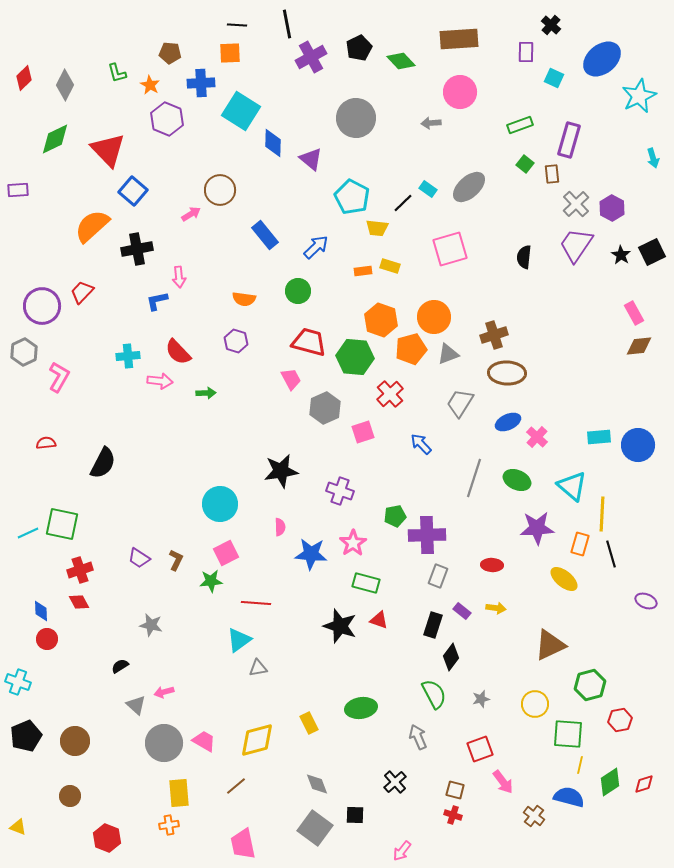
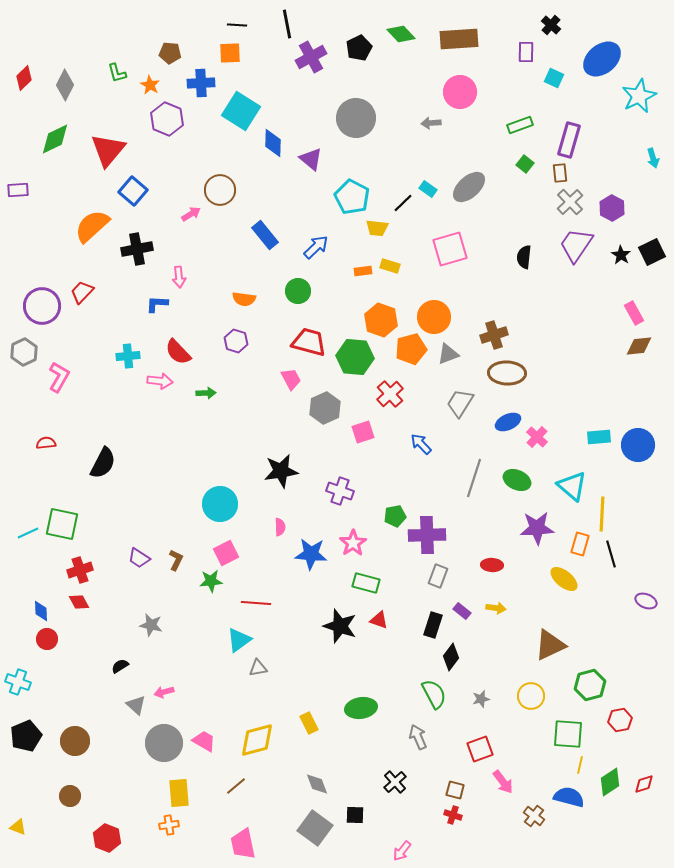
green diamond at (401, 61): moved 27 px up
red triangle at (108, 150): rotated 24 degrees clockwise
brown rectangle at (552, 174): moved 8 px right, 1 px up
gray cross at (576, 204): moved 6 px left, 2 px up
blue L-shape at (157, 301): moved 3 px down; rotated 15 degrees clockwise
yellow circle at (535, 704): moved 4 px left, 8 px up
